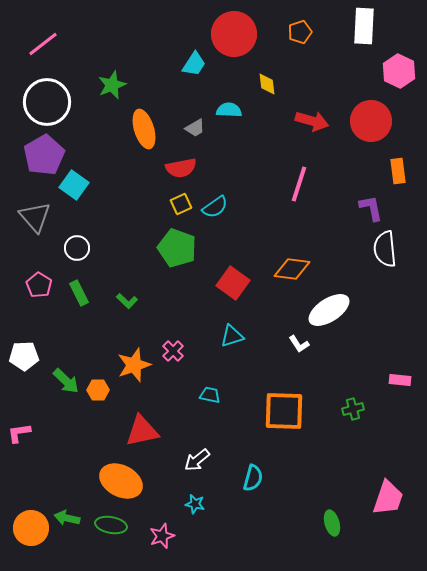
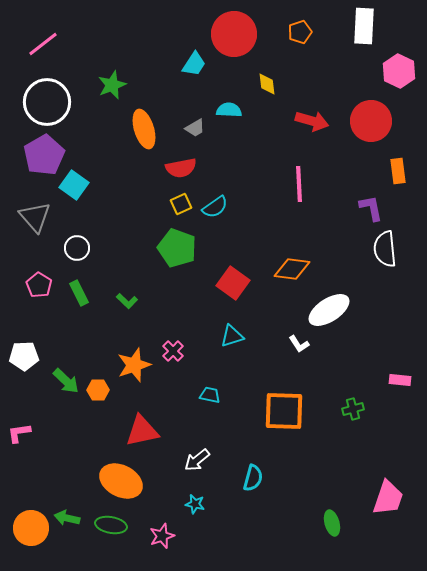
pink line at (299, 184): rotated 21 degrees counterclockwise
